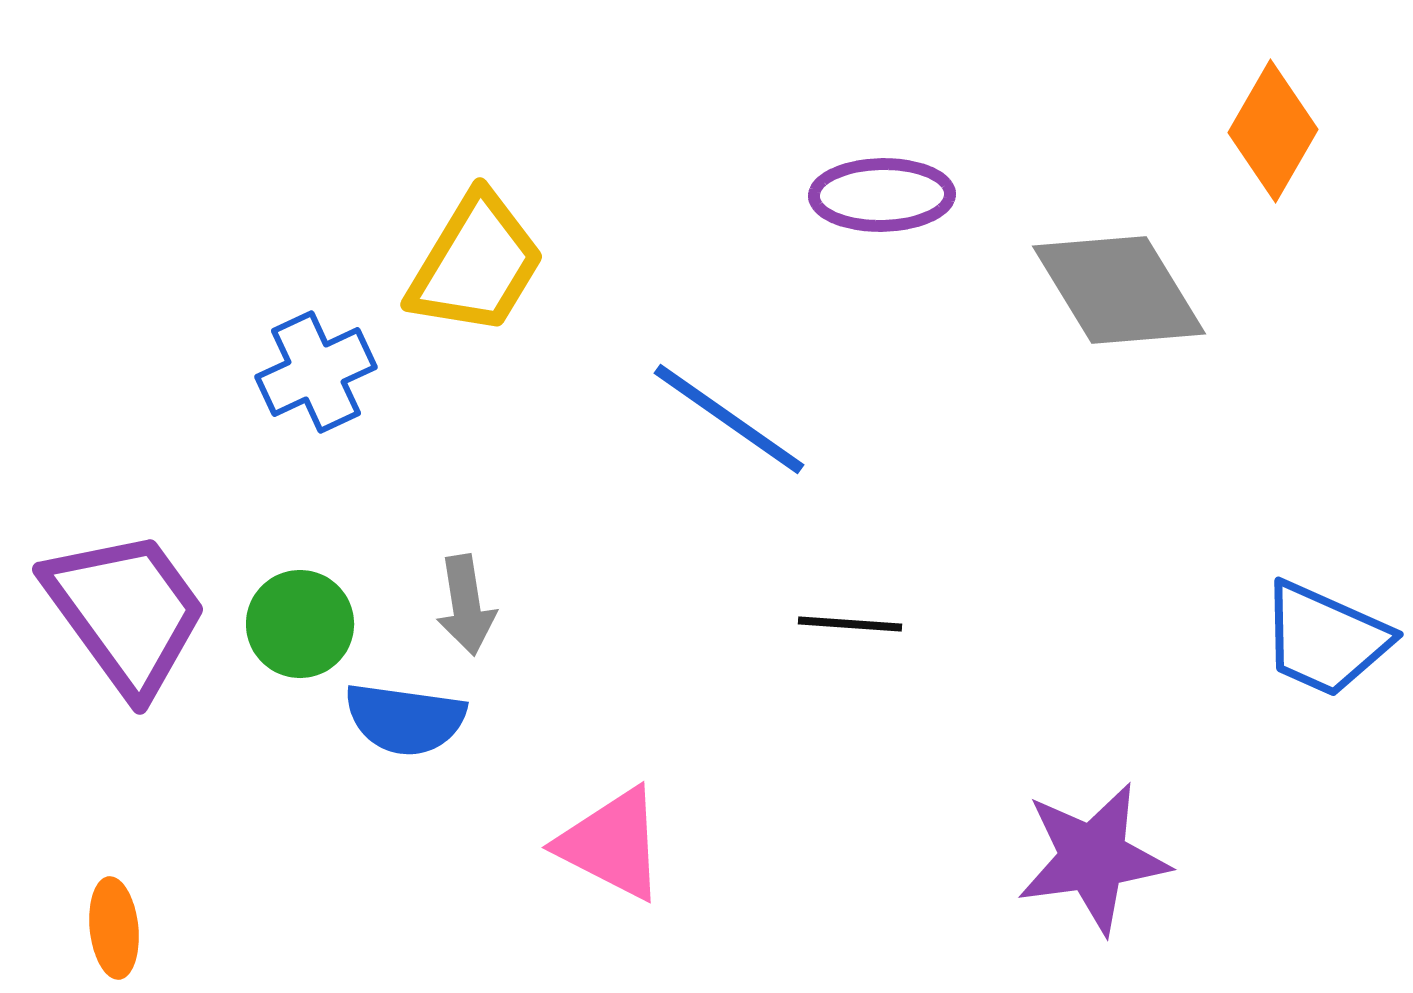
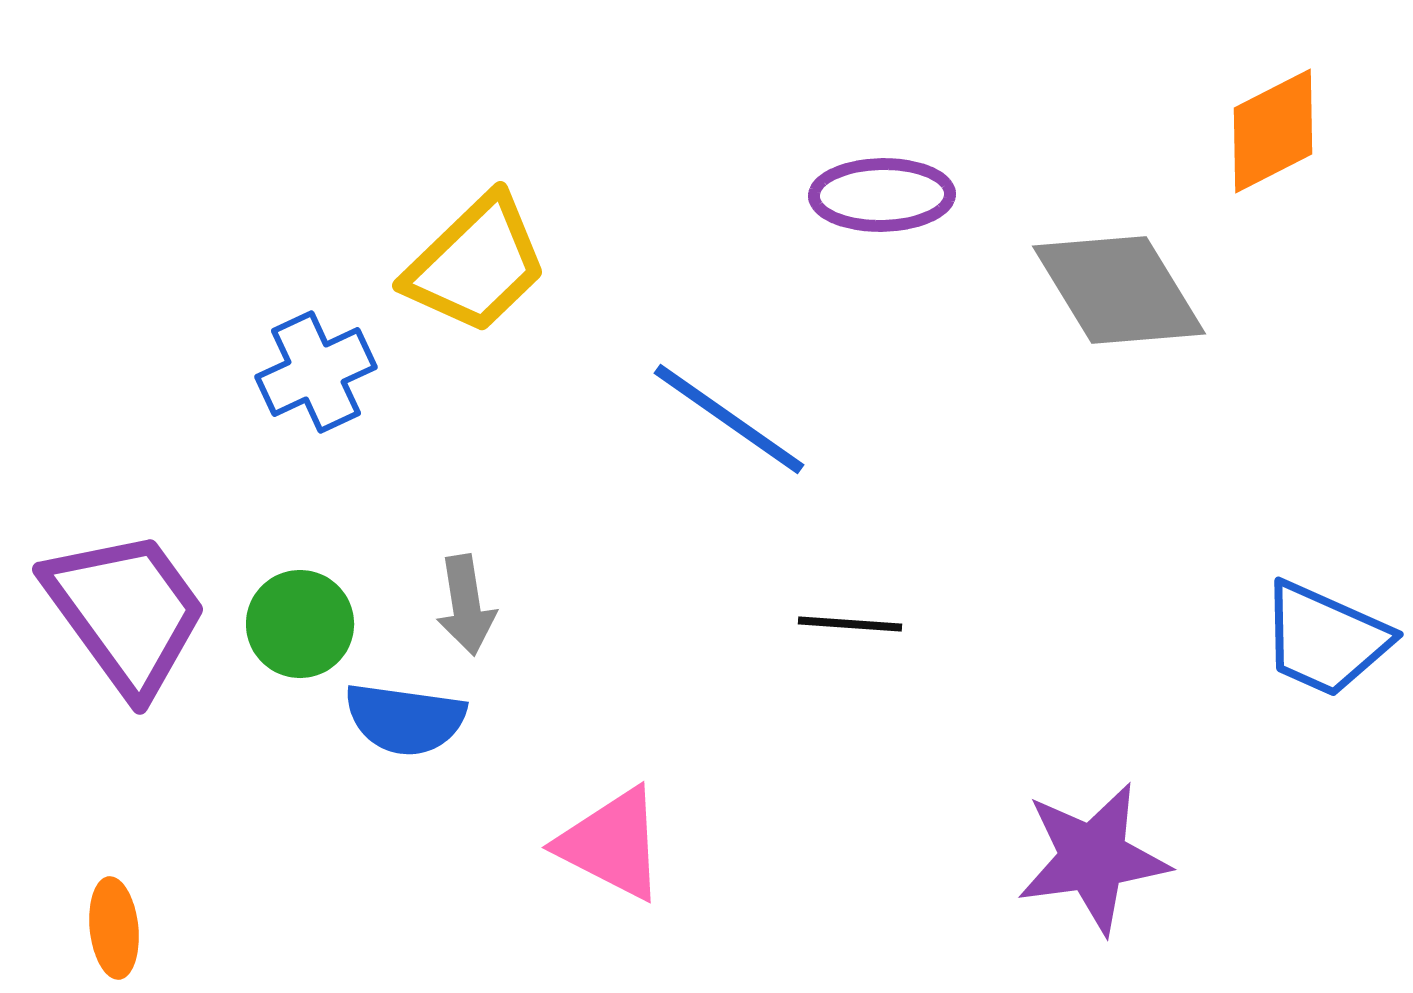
orange diamond: rotated 33 degrees clockwise
yellow trapezoid: rotated 15 degrees clockwise
